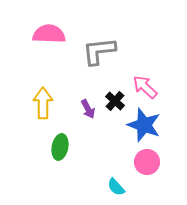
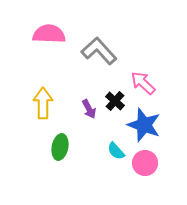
gray L-shape: rotated 54 degrees clockwise
pink arrow: moved 2 px left, 4 px up
purple arrow: moved 1 px right
pink circle: moved 2 px left, 1 px down
cyan semicircle: moved 36 px up
